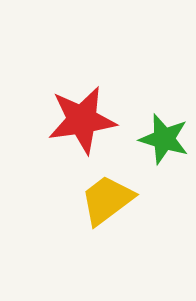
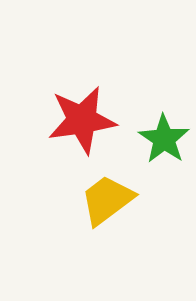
green star: rotated 18 degrees clockwise
